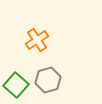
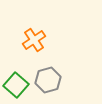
orange cross: moved 3 px left
